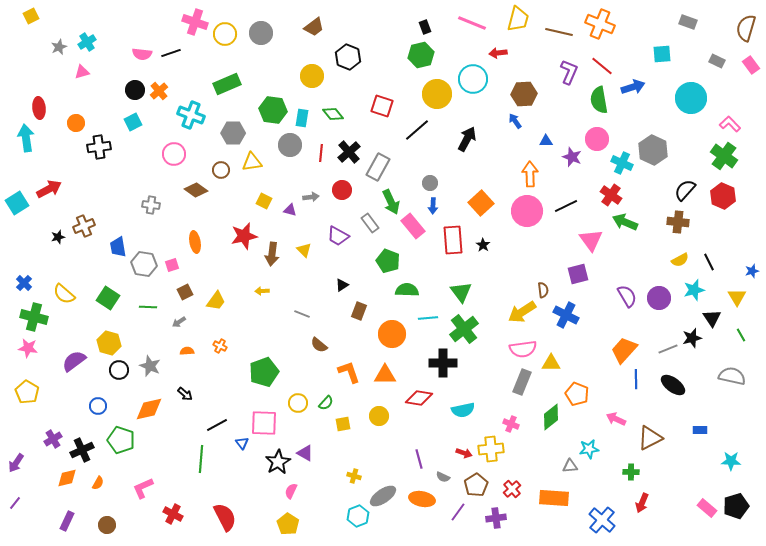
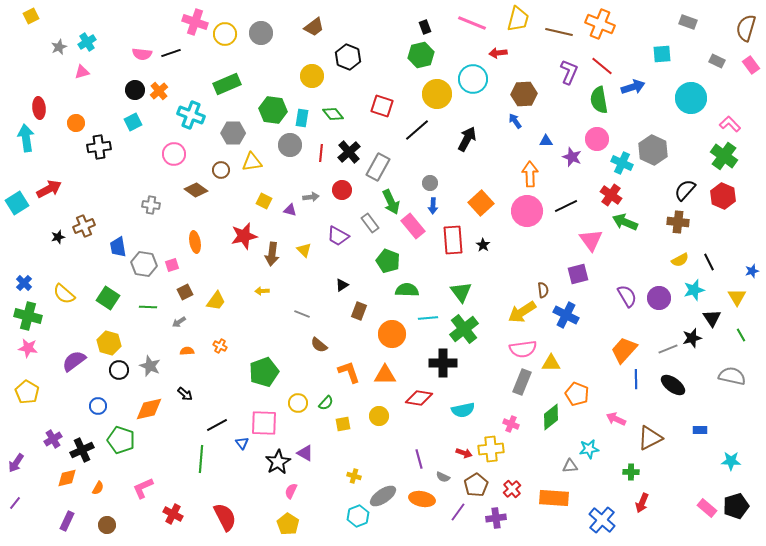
green cross at (34, 317): moved 6 px left, 1 px up
orange semicircle at (98, 483): moved 5 px down
